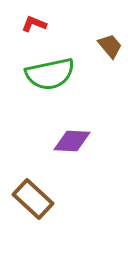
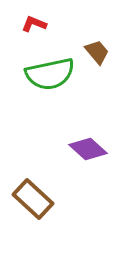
brown trapezoid: moved 13 px left, 6 px down
purple diamond: moved 16 px right, 8 px down; rotated 39 degrees clockwise
